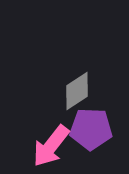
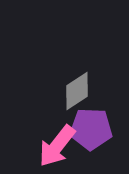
pink arrow: moved 6 px right
